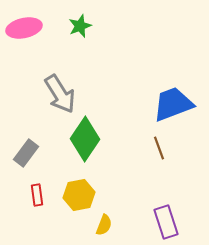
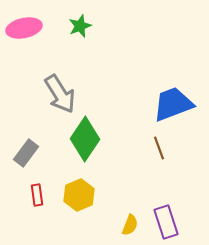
yellow hexagon: rotated 12 degrees counterclockwise
yellow semicircle: moved 26 px right
